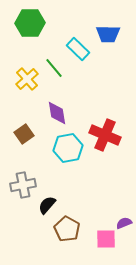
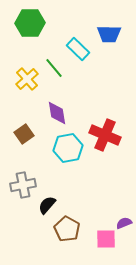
blue trapezoid: moved 1 px right
